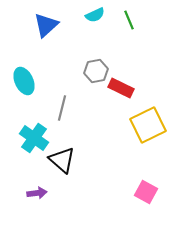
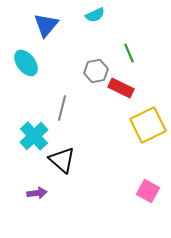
green line: moved 33 px down
blue triangle: rotated 8 degrees counterclockwise
cyan ellipse: moved 2 px right, 18 px up; rotated 12 degrees counterclockwise
cyan cross: moved 2 px up; rotated 12 degrees clockwise
pink square: moved 2 px right, 1 px up
